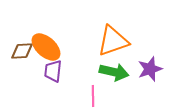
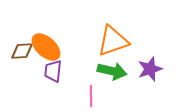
green arrow: moved 2 px left, 1 px up
pink line: moved 2 px left
